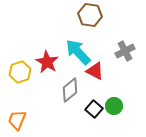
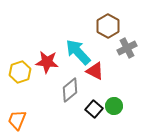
brown hexagon: moved 18 px right, 11 px down; rotated 20 degrees clockwise
gray cross: moved 2 px right, 3 px up
red star: rotated 25 degrees counterclockwise
